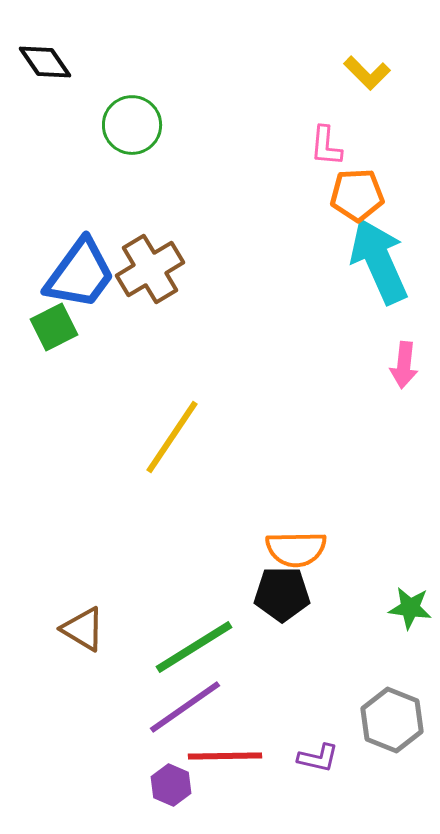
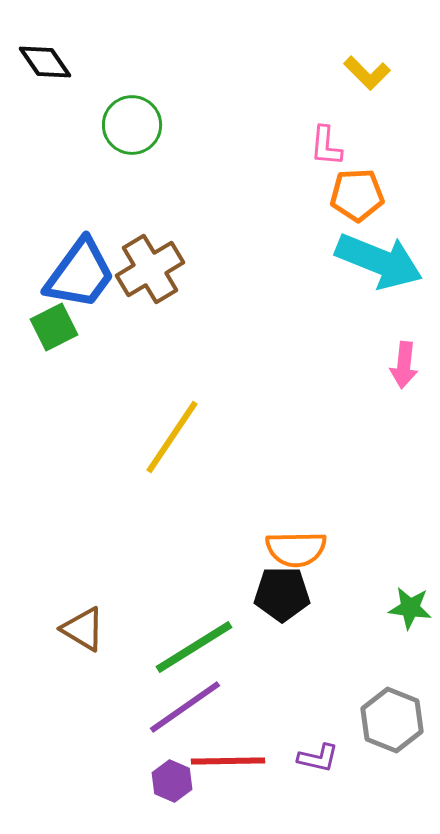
cyan arrow: rotated 136 degrees clockwise
red line: moved 3 px right, 5 px down
purple hexagon: moved 1 px right, 4 px up
